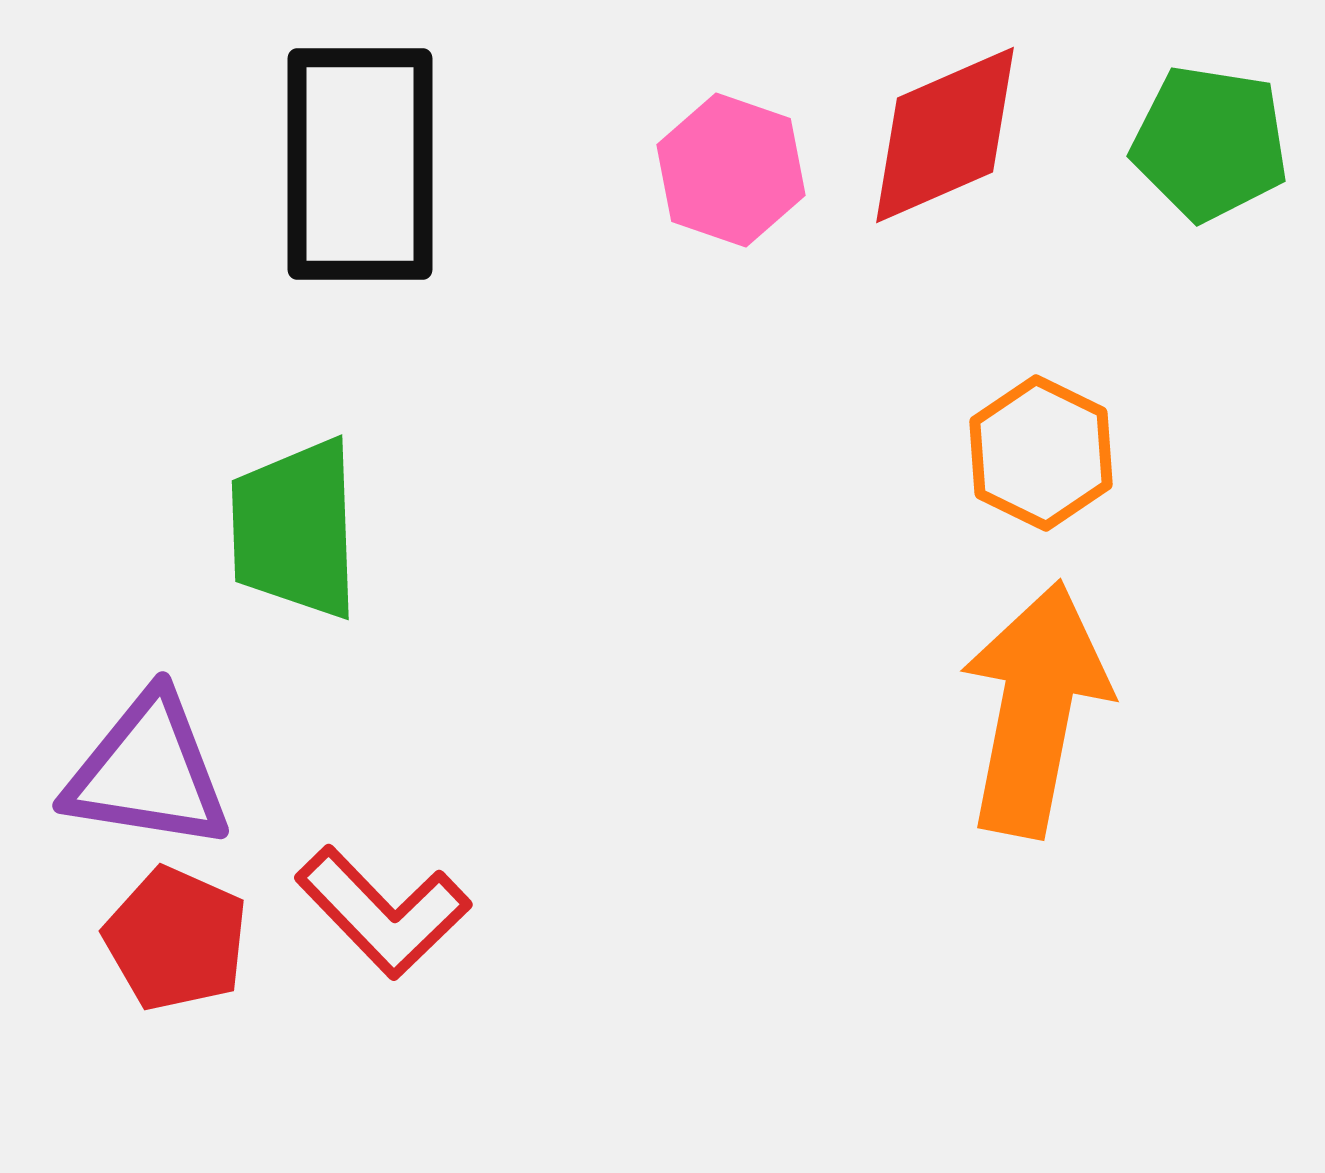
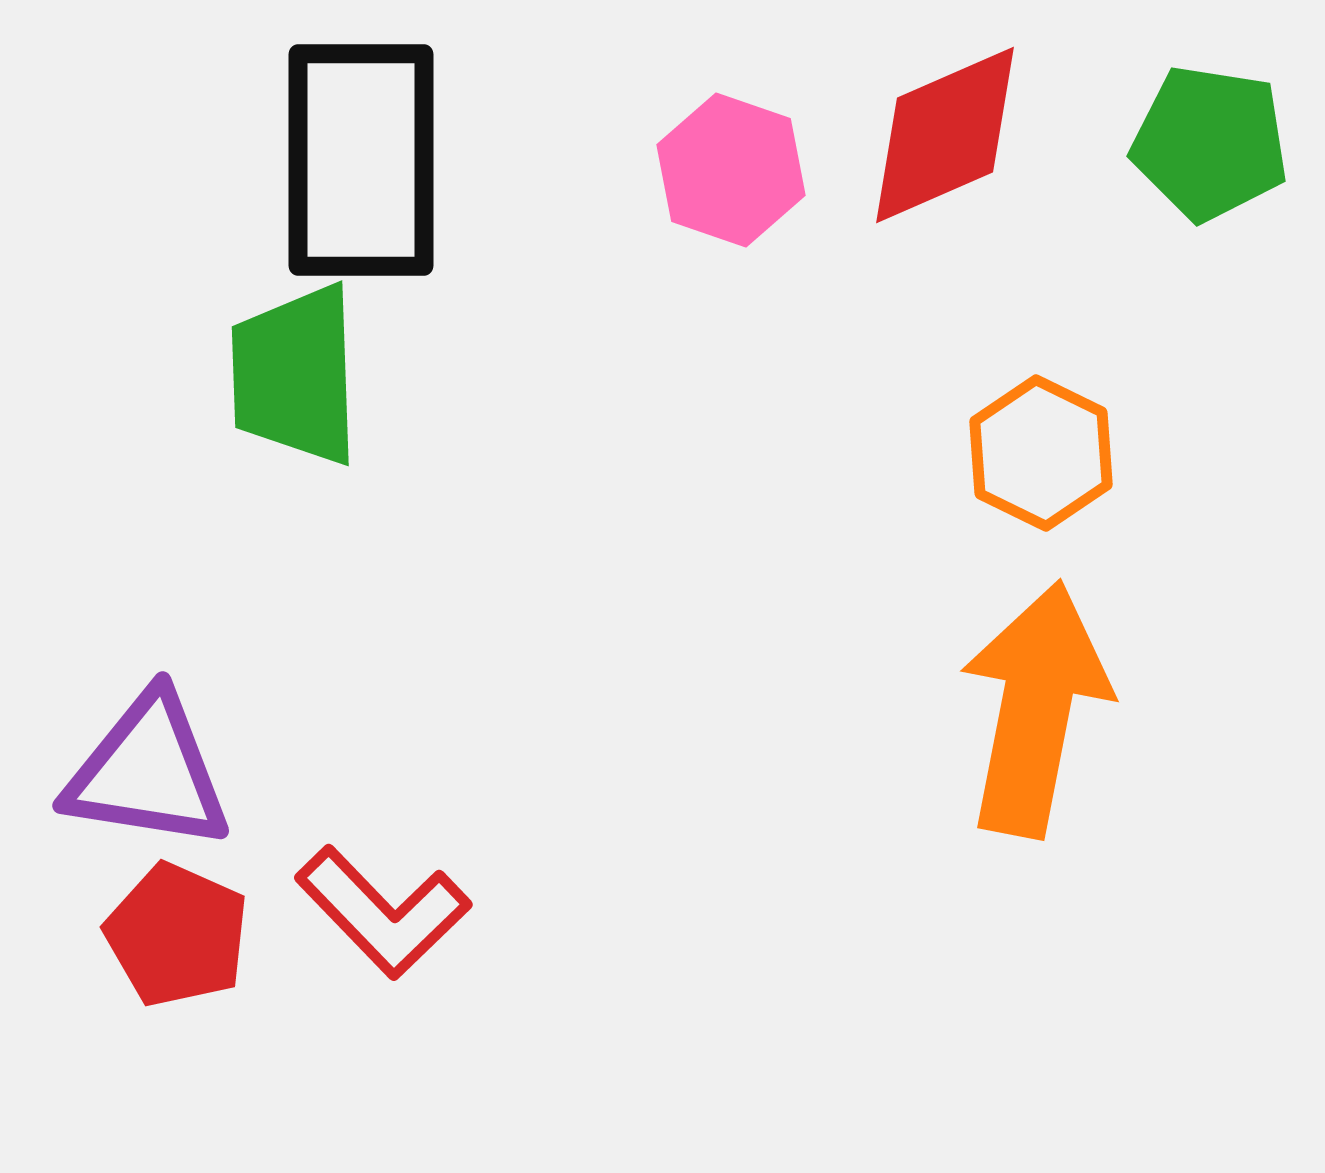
black rectangle: moved 1 px right, 4 px up
green trapezoid: moved 154 px up
red pentagon: moved 1 px right, 4 px up
